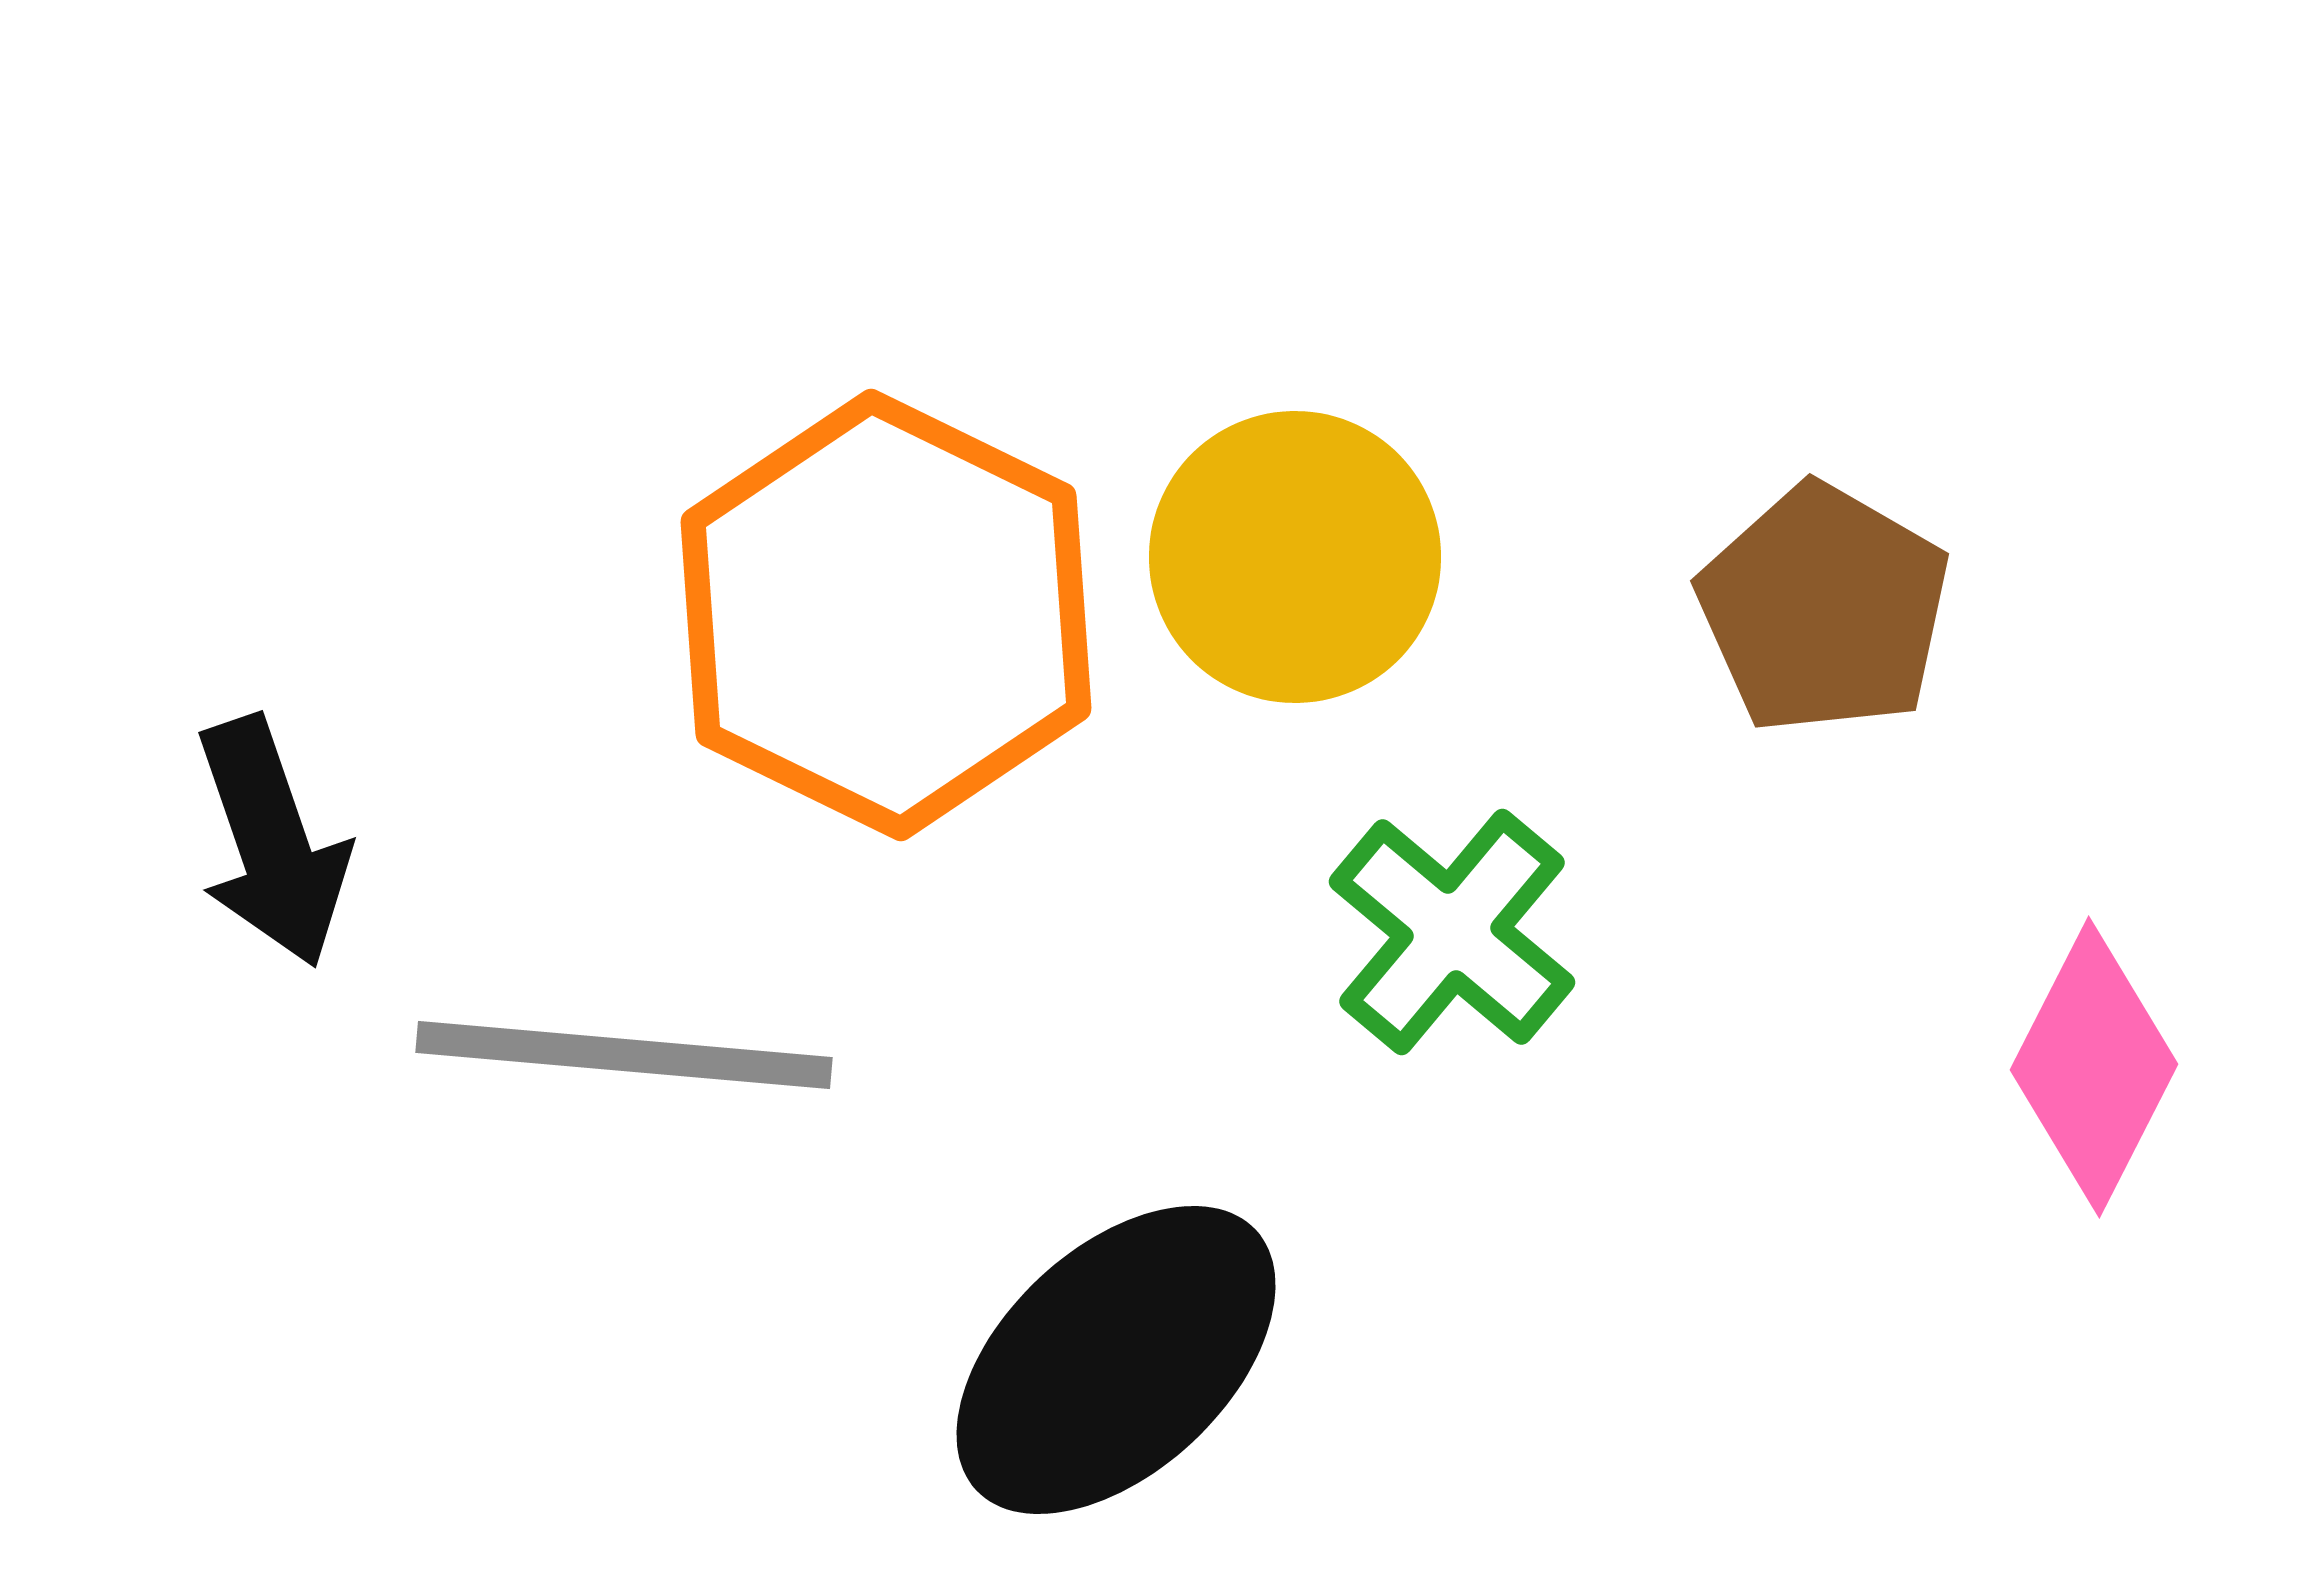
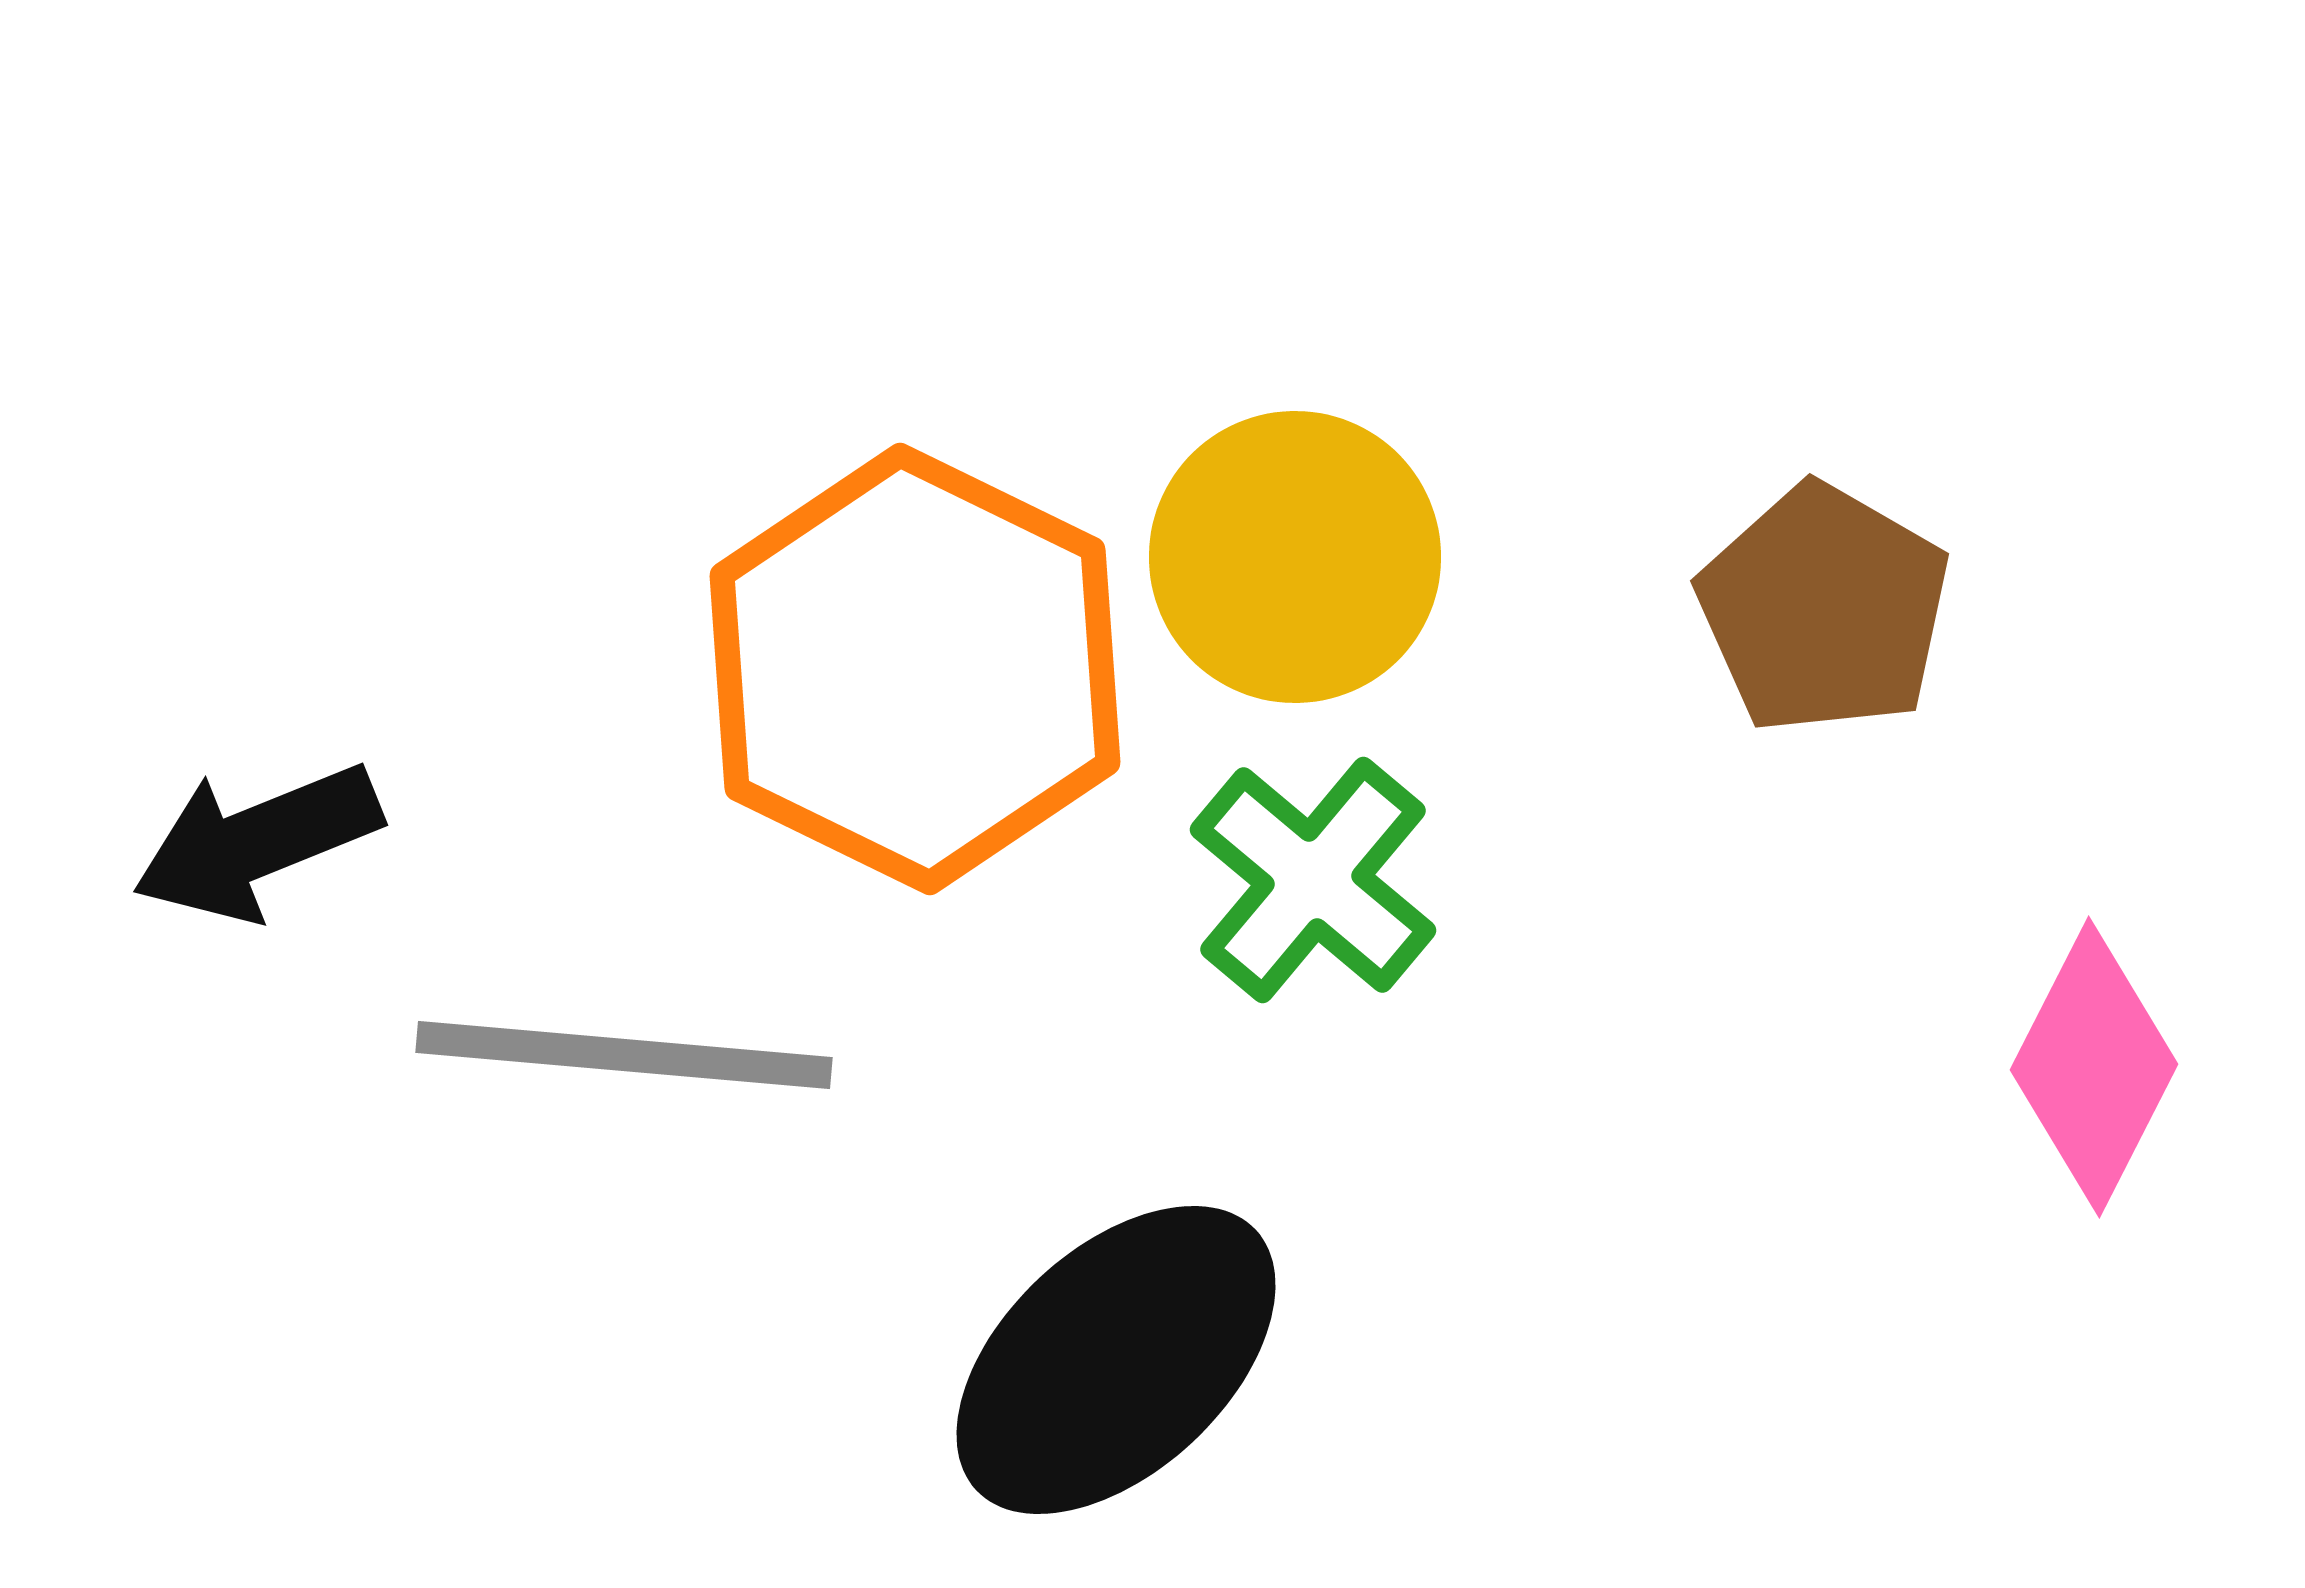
orange hexagon: moved 29 px right, 54 px down
black arrow: moved 15 px left; rotated 87 degrees clockwise
green cross: moved 139 px left, 52 px up
